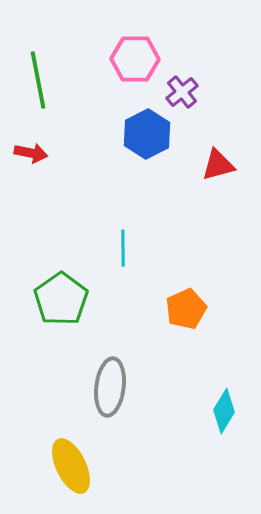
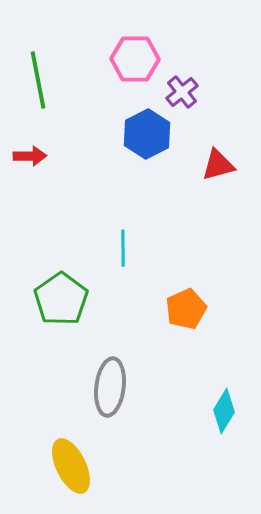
red arrow: moved 1 px left, 3 px down; rotated 12 degrees counterclockwise
